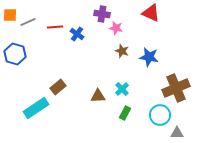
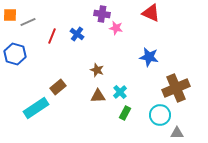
red line: moved 3 px left, 9 px down; rotated 63 degrees counterclockwise
brown star: moved 25 px left, 19 px down
cyan cross: moved 2 px left, 3 px down
